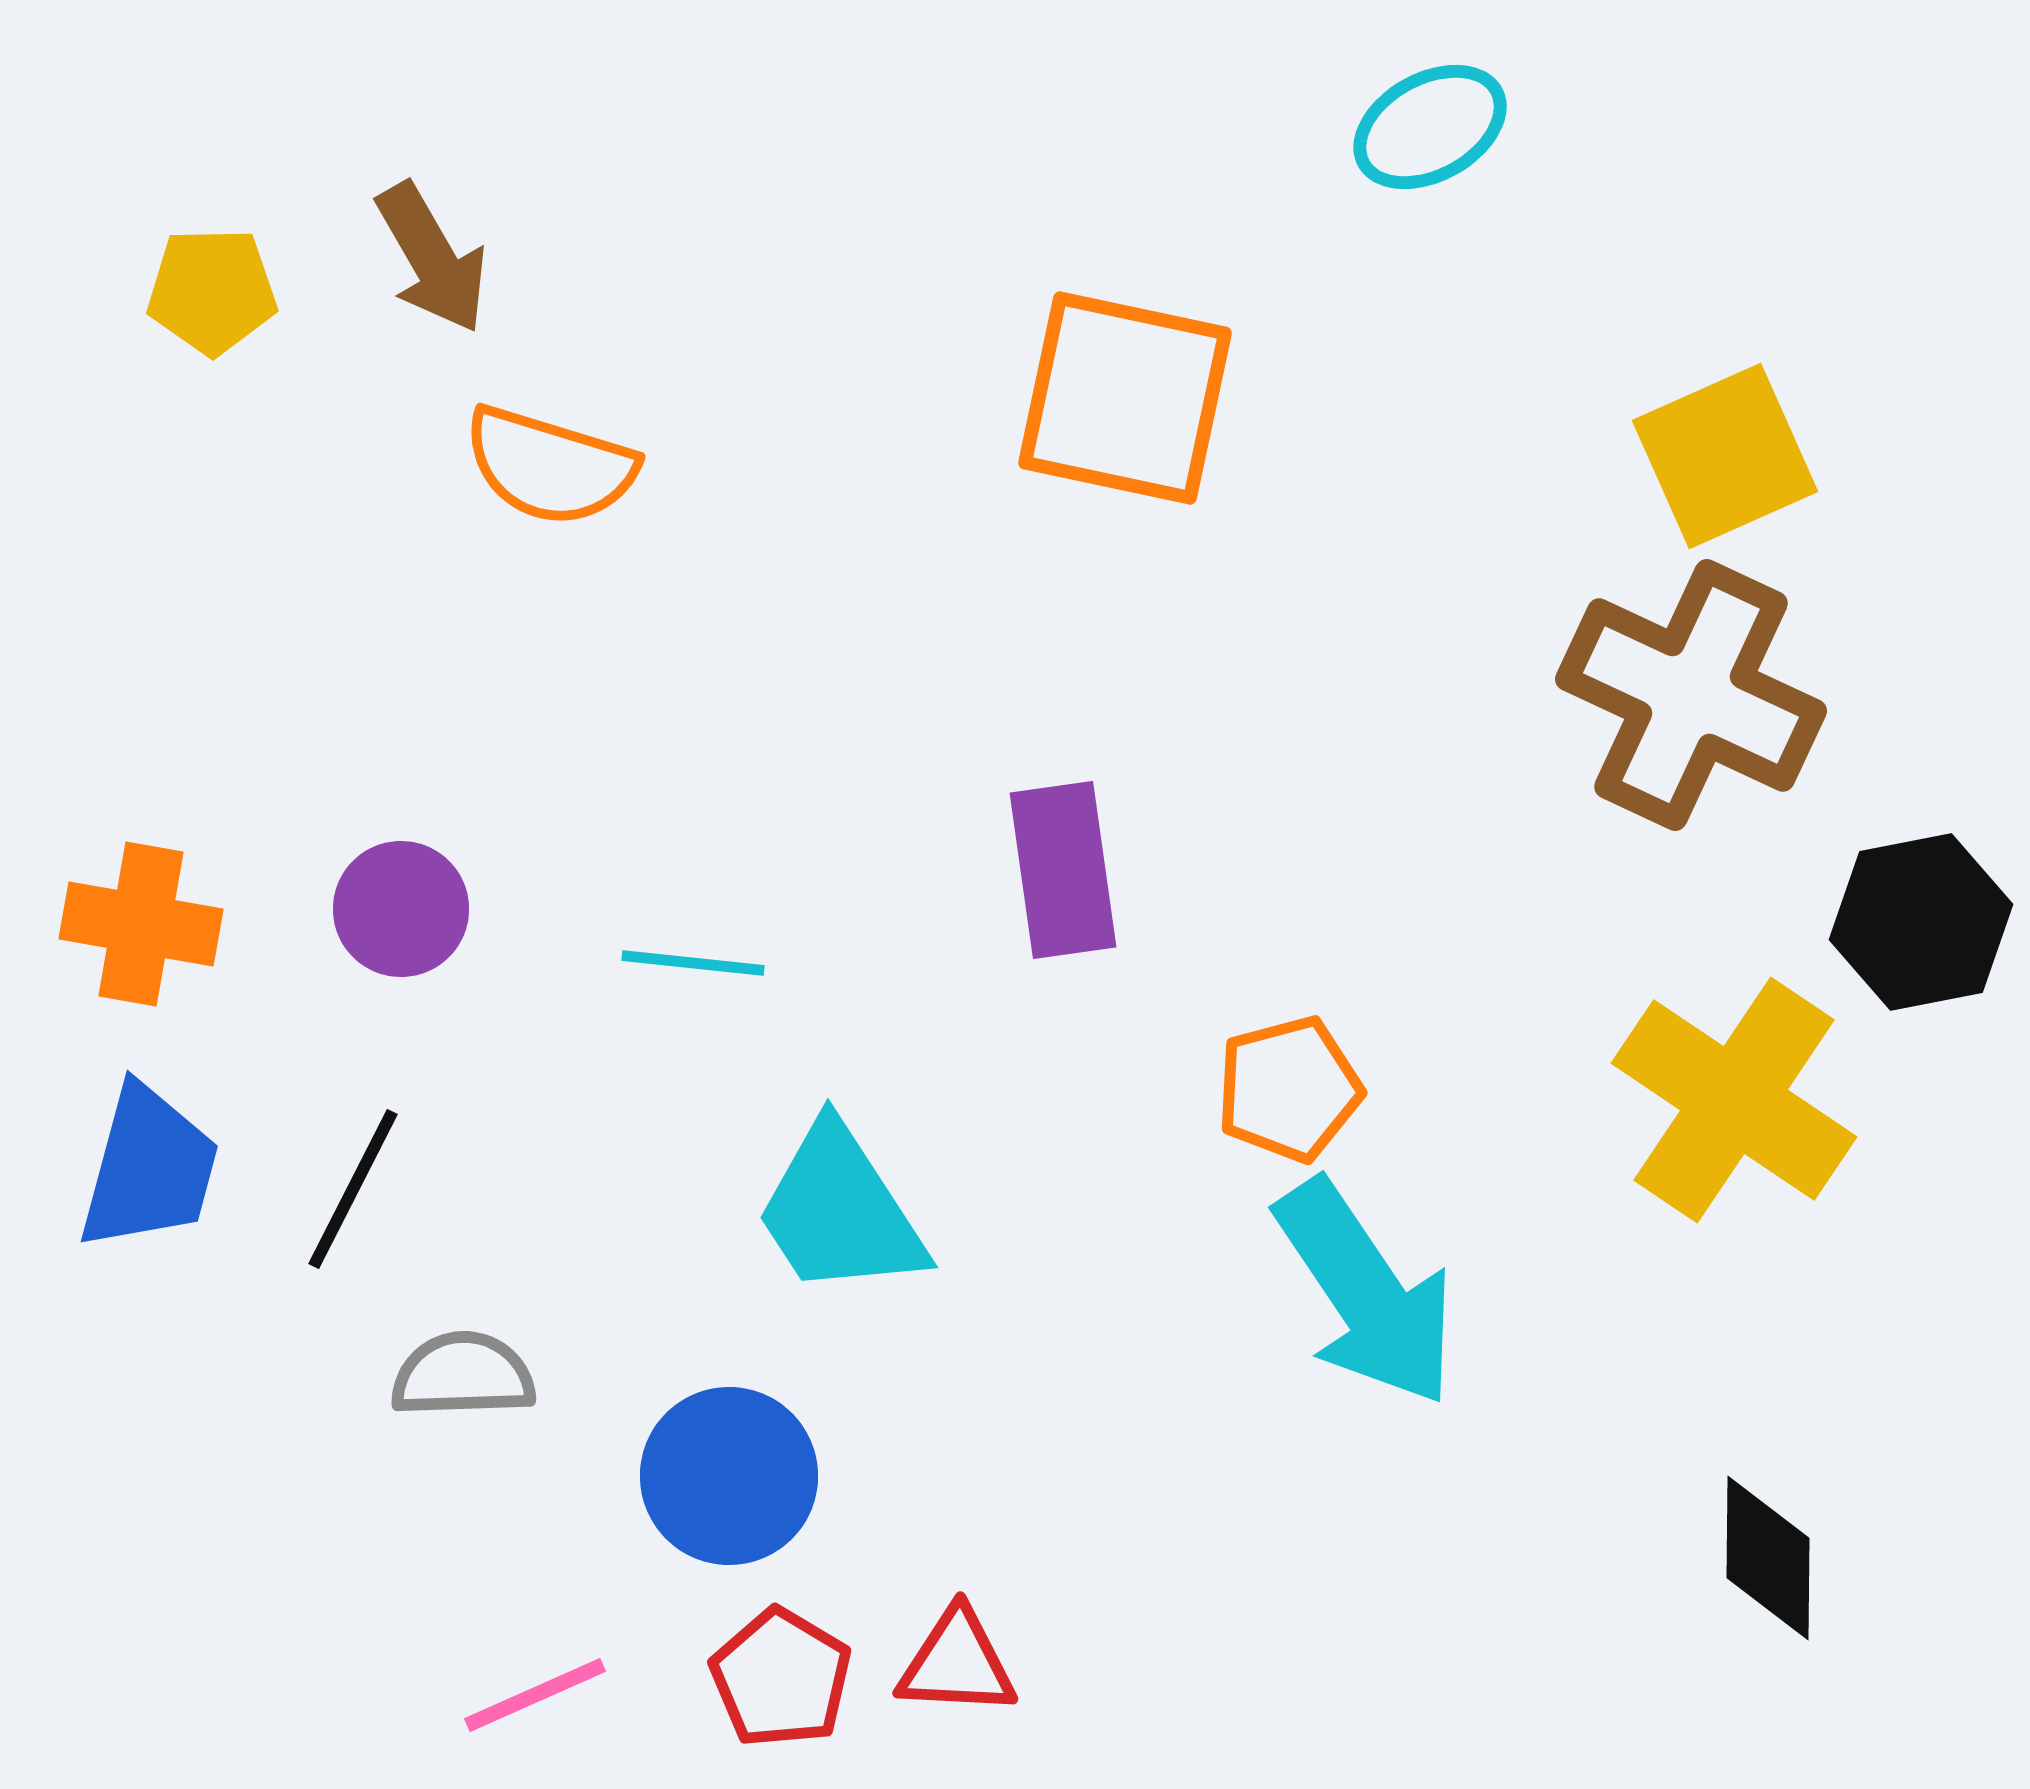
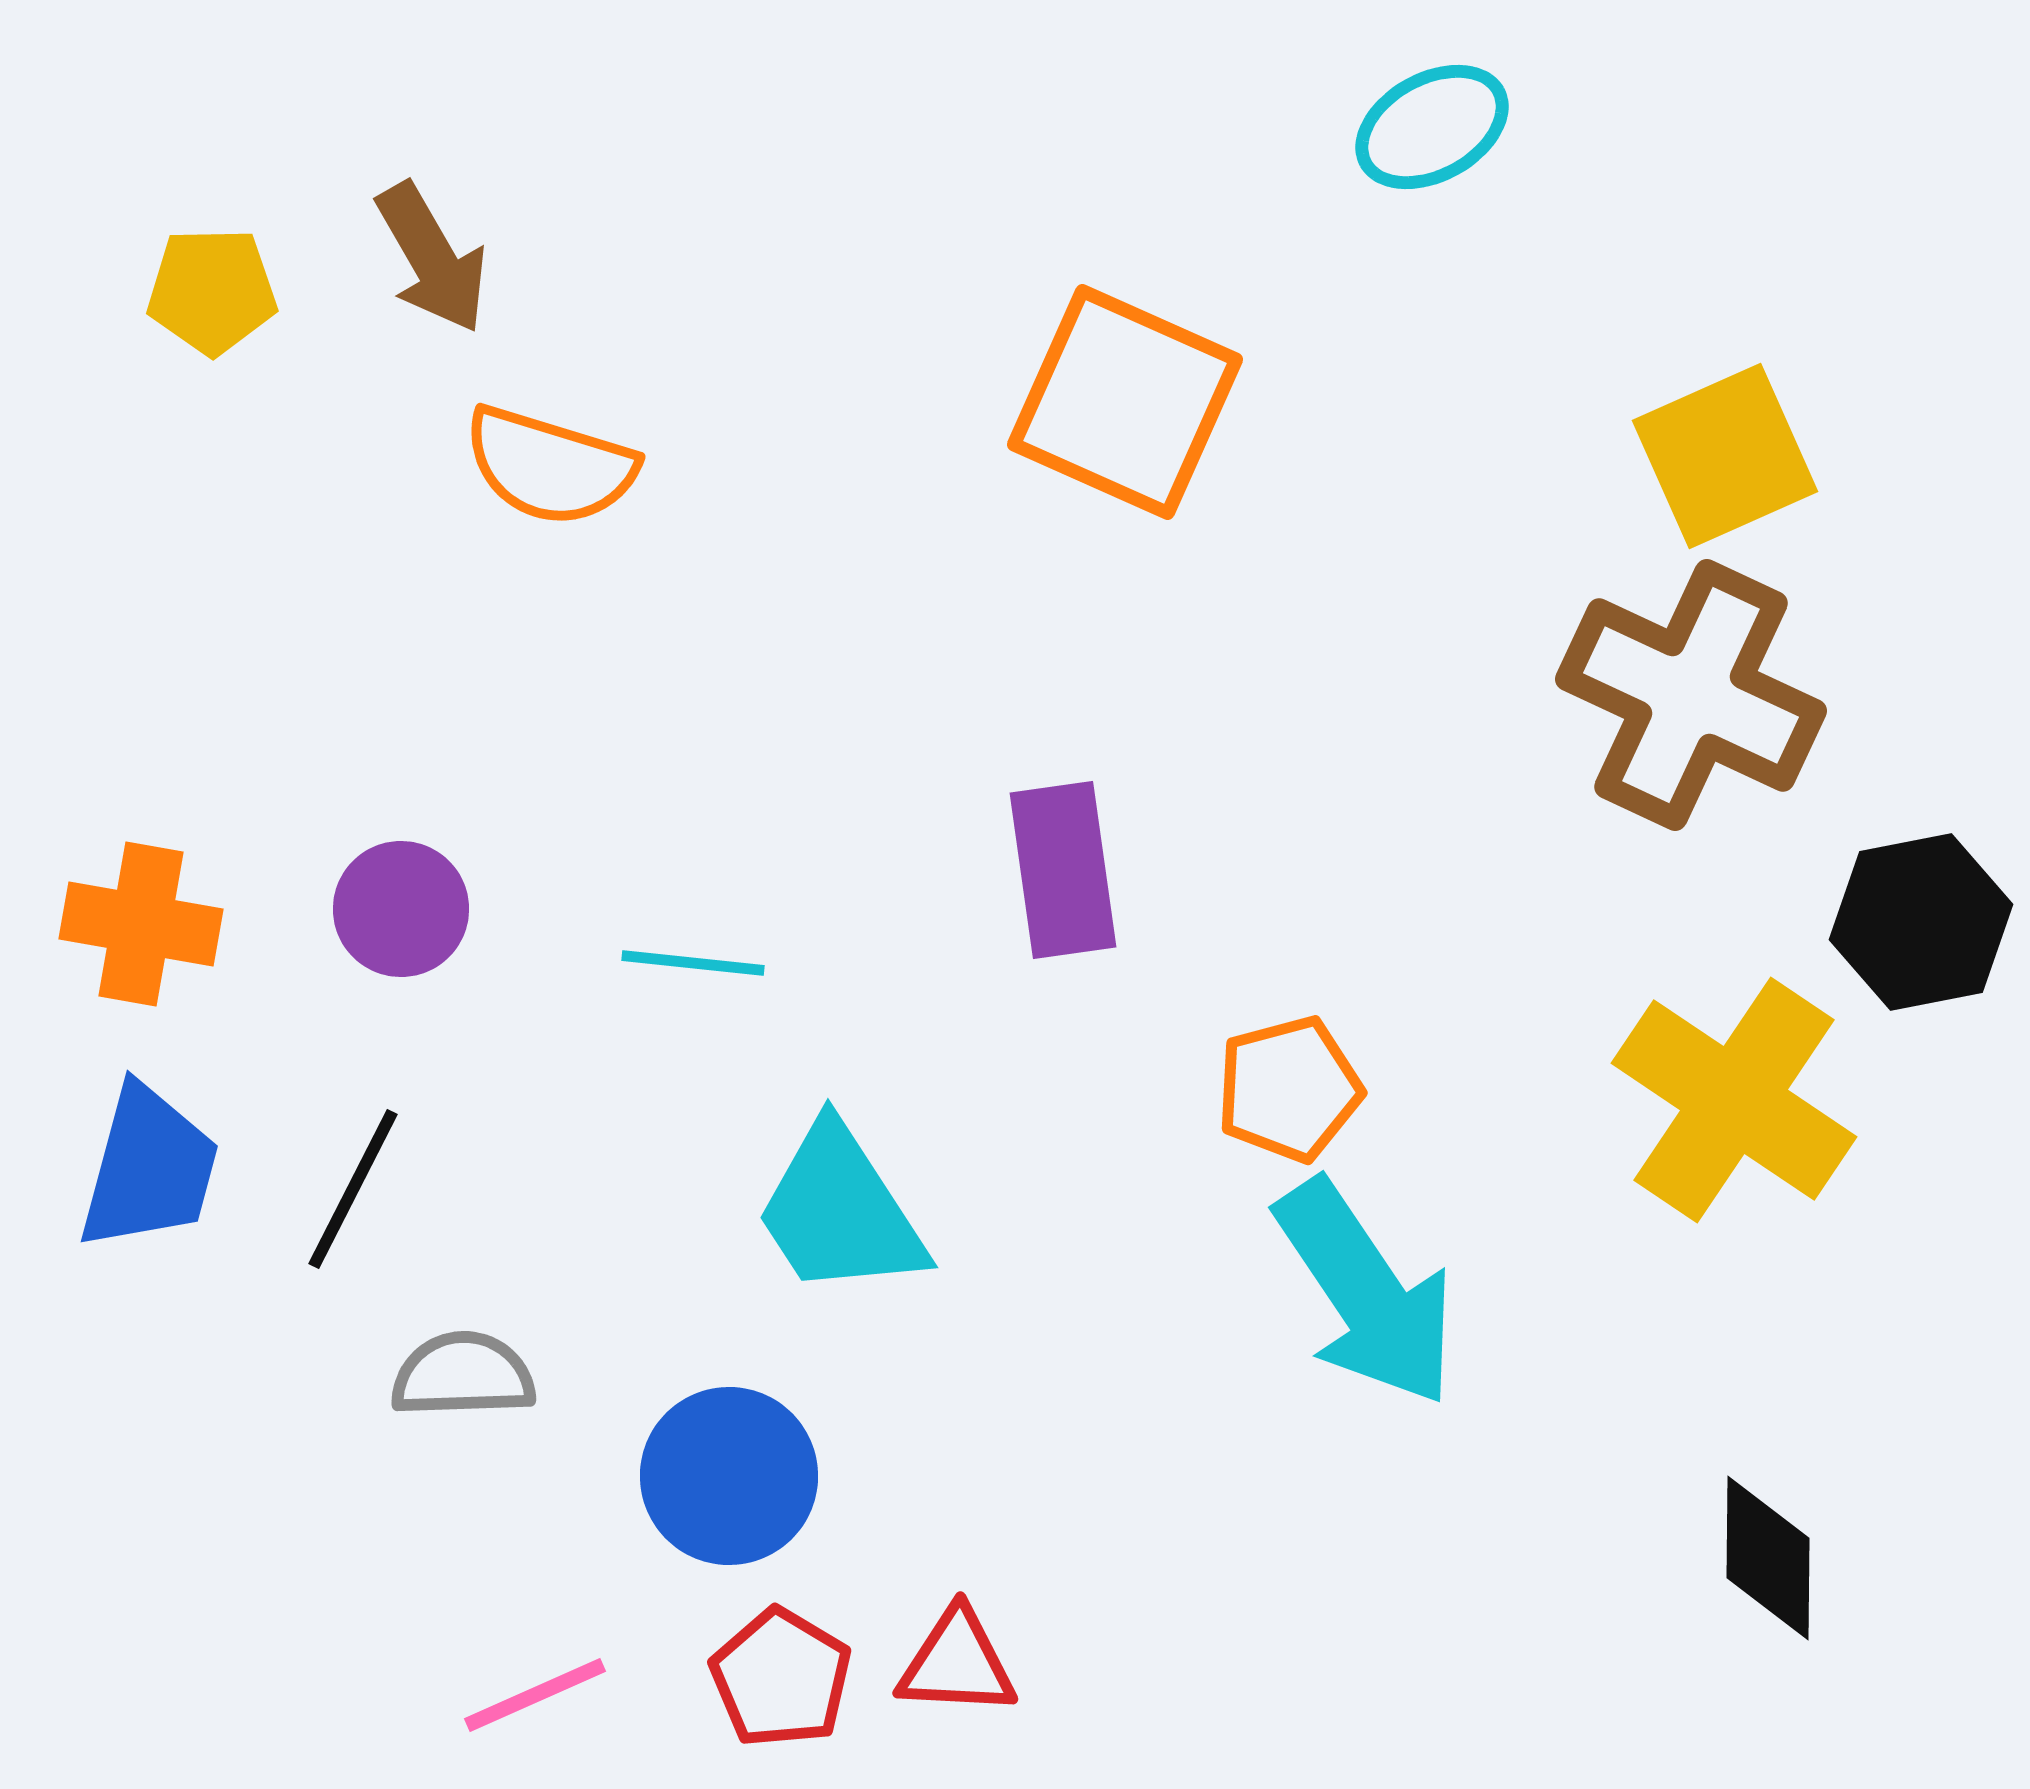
cyan ellipse: moved 2 px right
orange square: moved 4 px down; rotated 12 degrees clockwise
